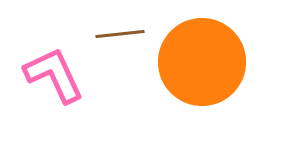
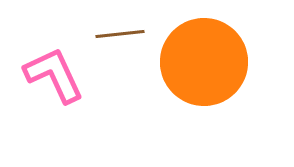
orange circle: moved 2 px right
